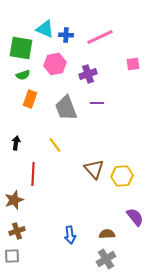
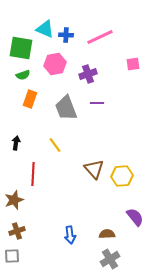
gray cross: moved 4 px right
